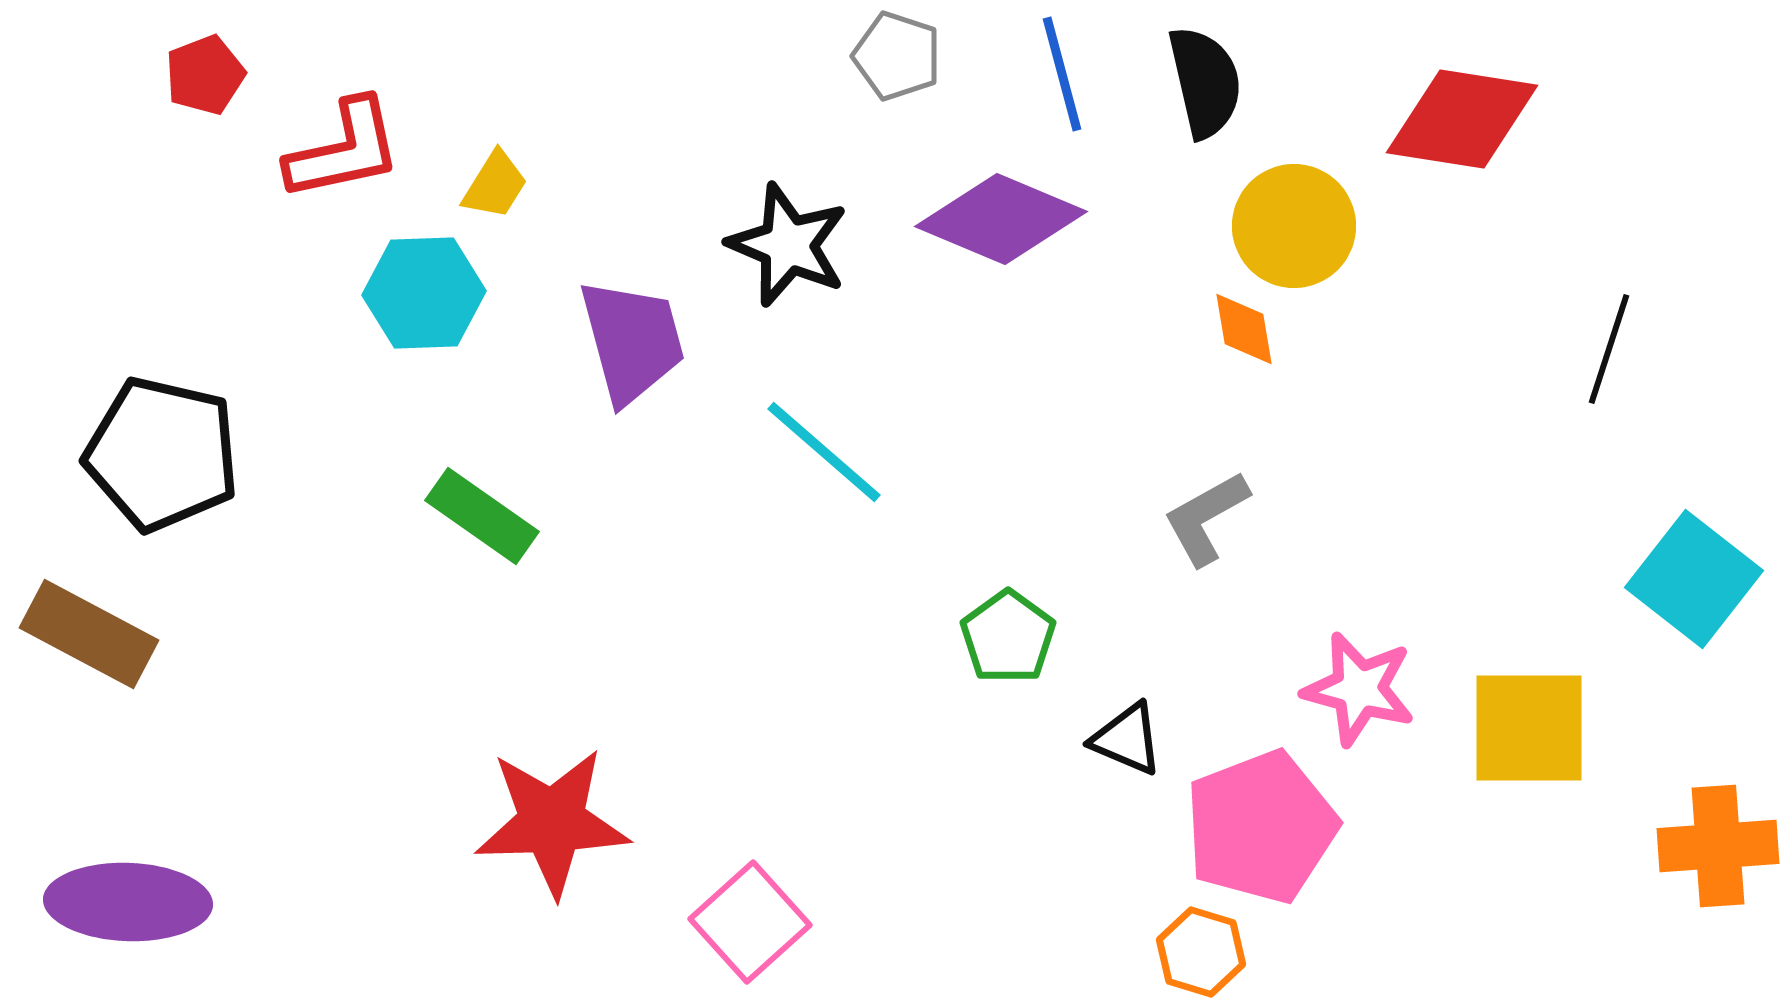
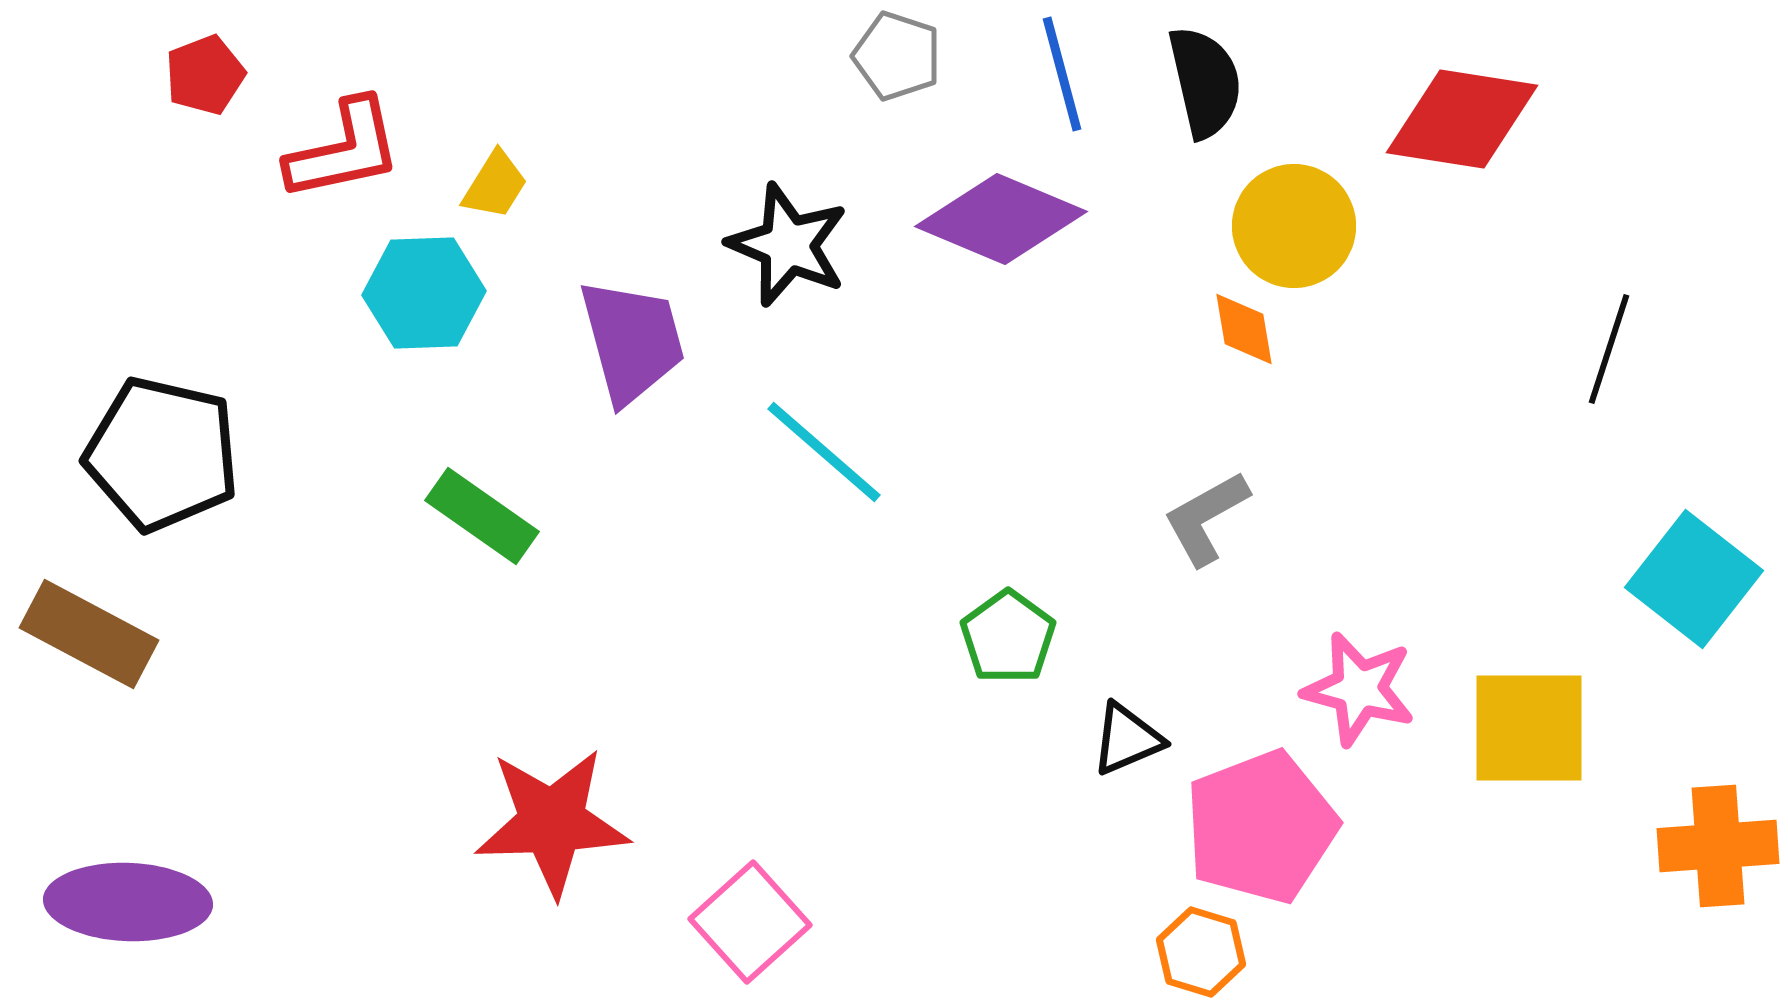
black triangle: rotated 46 degrees counterclockwise
